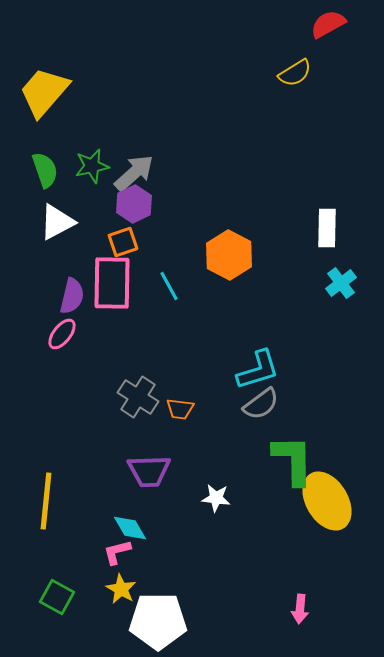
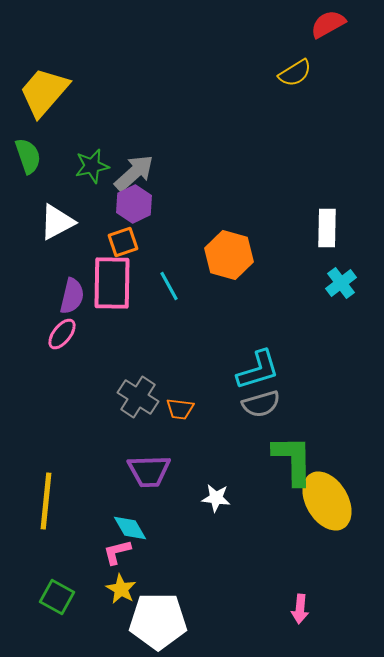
green semicircle: moved 17 px left, 14 px up
orange hexagon: rotated 12 degrees counterclockwise
gray semicircle: rotated 21 degrees clockwise
